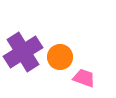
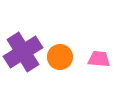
pink trapezoid: moved 15 px right, 19 px up; rotated 15 degrees counterclockwise
